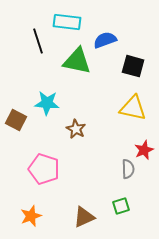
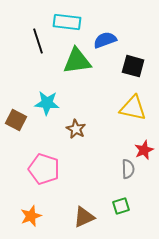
green triangle: rotated 20 degrees counterclockwise
